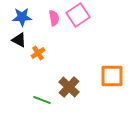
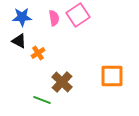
black triangle: moved 1 px down
brown cross: moved 7 px left, 5 px up
